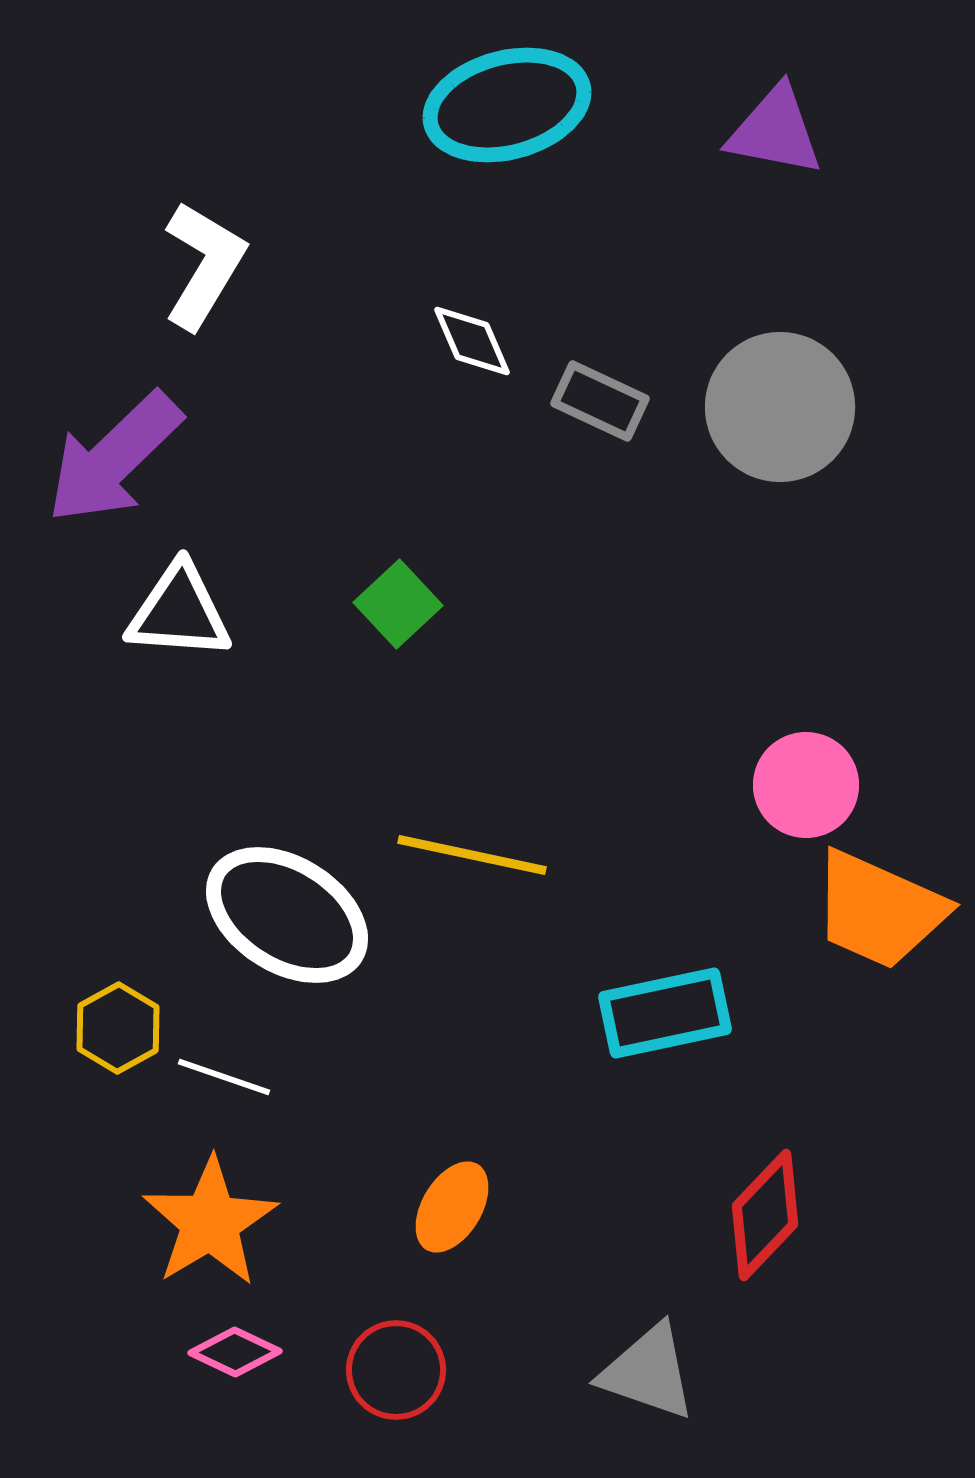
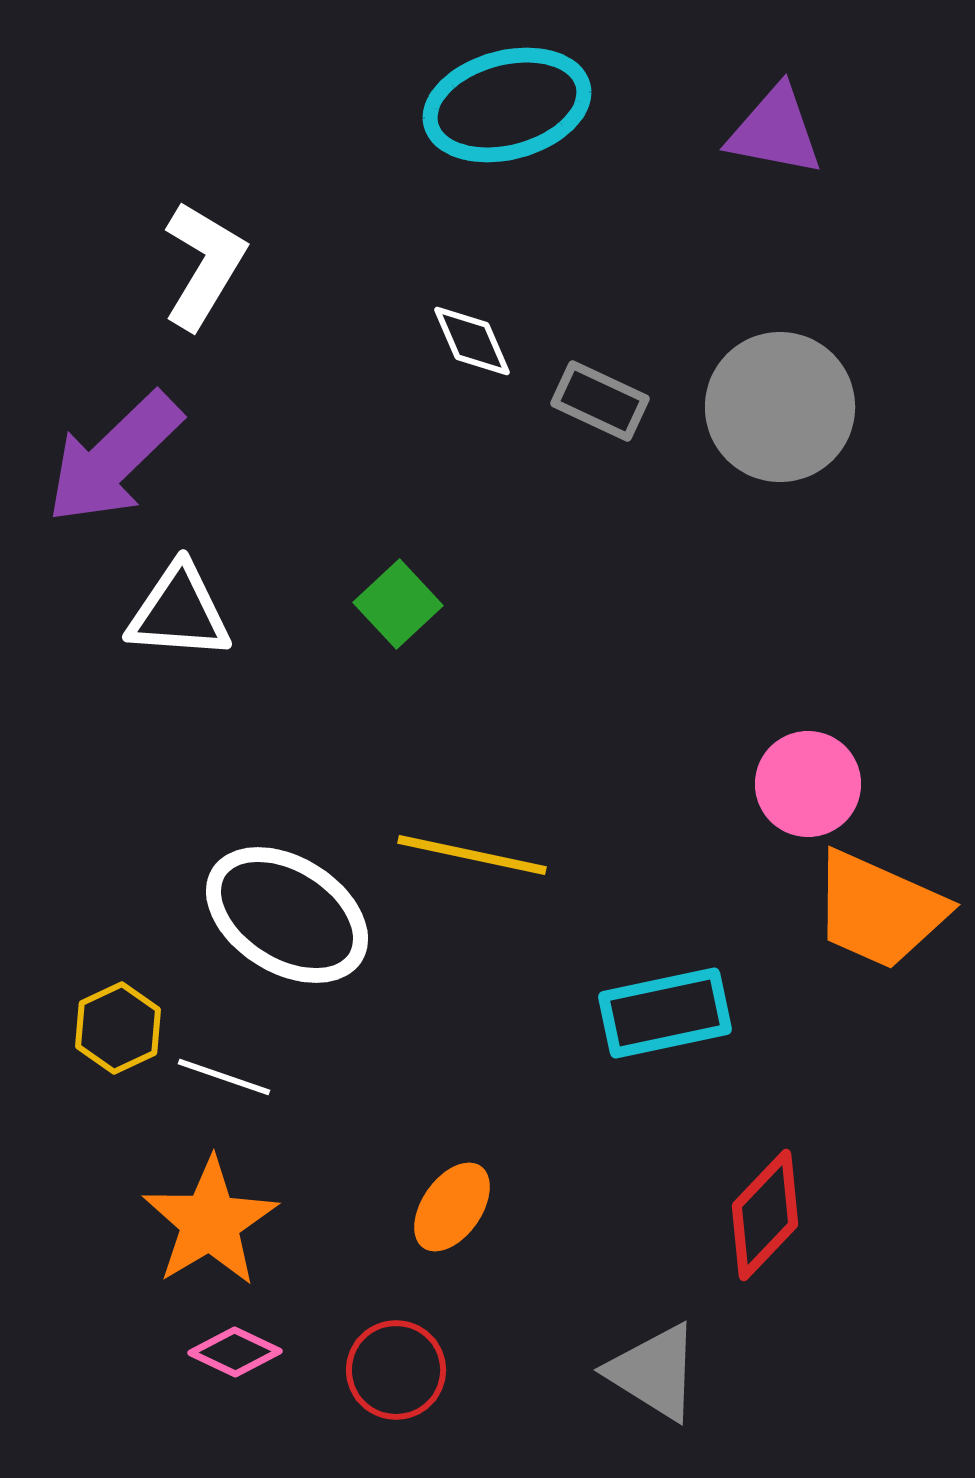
pink circle: moved 2 px right, 1 px up
yellow hexagon: rotated 4 degrees clockwise
orange ellipse: rotated 4 degrees clockwise
gray triangle: moved 6 px right; rotated 13 degrees clockwise
